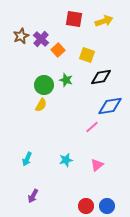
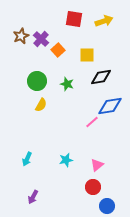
yellow square: rotated 21 degrees counterclockwise
green star: moved 1 px right, 4 px down
green circle: moved 7 px left, 4 px up
pink line: moved 5 px up
purple arrow: moved 1 px down
red circle: moved 7 px right, 19 px up
